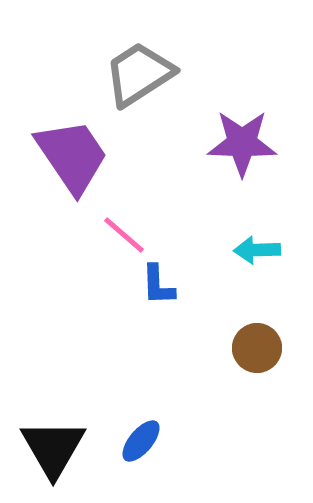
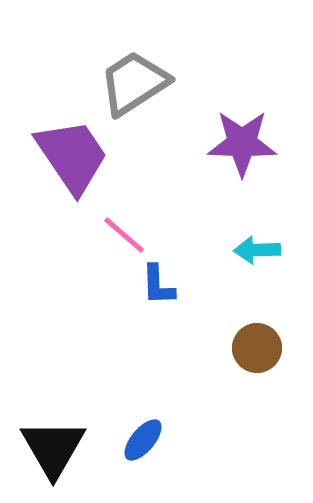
gray trapezoid: moved 5 px left, 9 px down
blue ellipse: moved 2 px right, 1 px up
